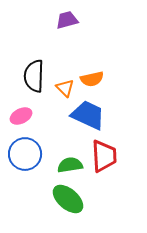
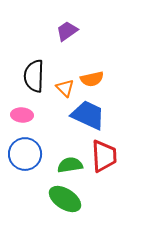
purple trapezoid: moved 11 px down; rotated 20 degrees counterclockwise
pink ellipse: moved 1 px right, 1 px up; rotated 30 degrees clockwise
green ellipse: moved 3 px left; rotated 8 degrees counterclockwise
